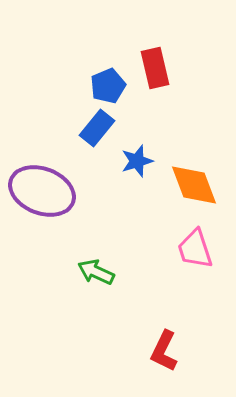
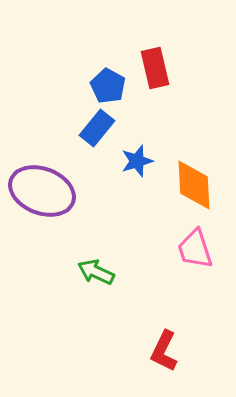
blue pentagon: rotated 20 degrees counterclockwise
orange diamond: rotated 18 degrees clockwise
